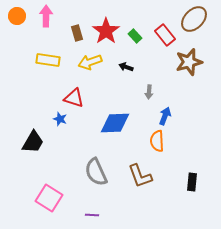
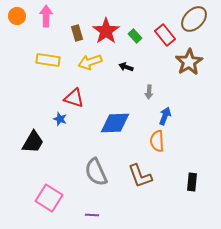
brown star: rotated 16 degrees counterclockwise
